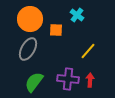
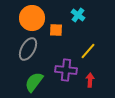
cyan cross: moved 1 px right
orange circle: moved 2 px right, 1 px up
purple cross: moved 2 px left, 9 px up
